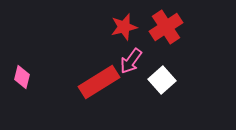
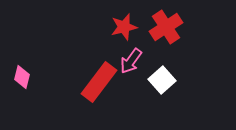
red rectangle: rotated 21 degrees counterclockwise
